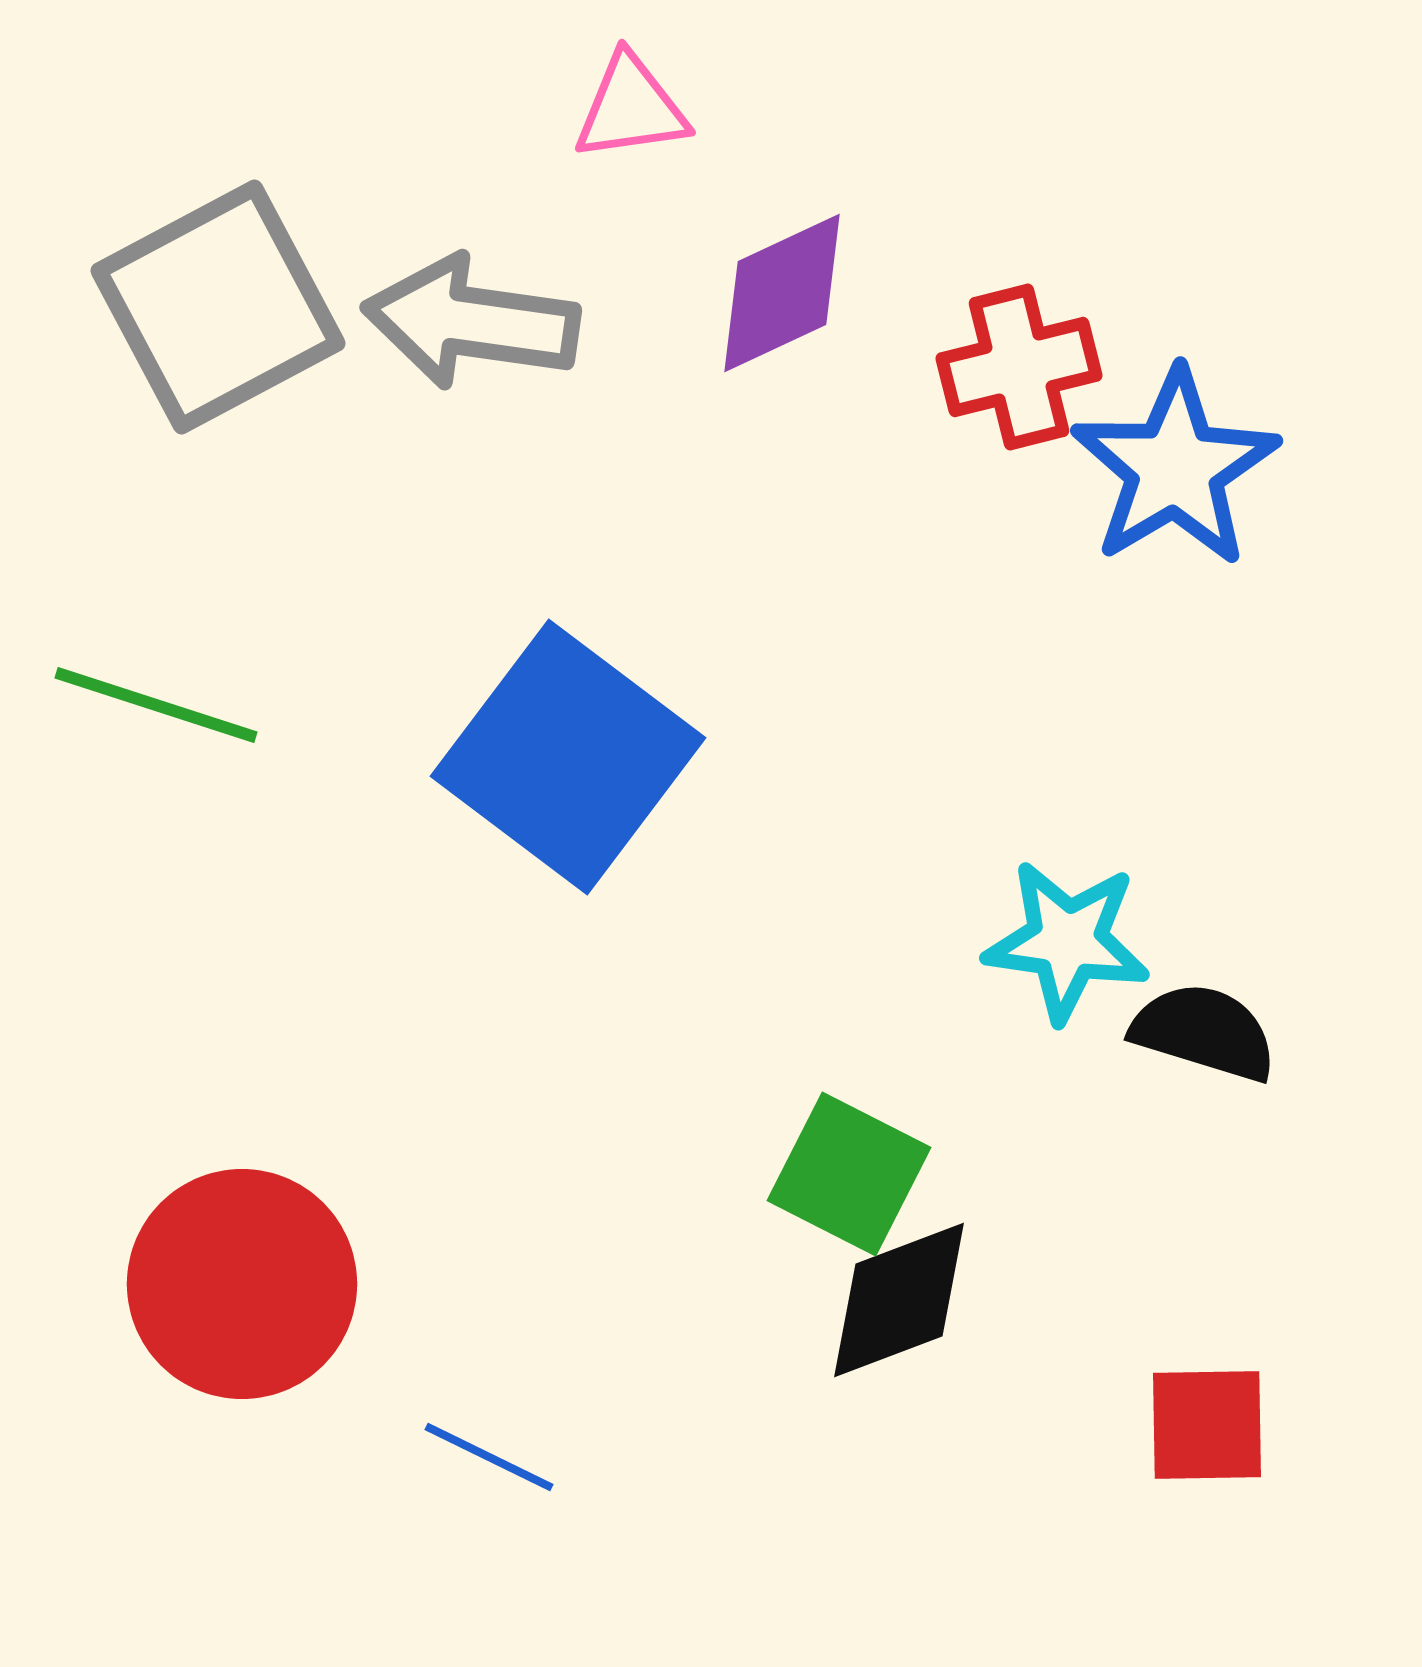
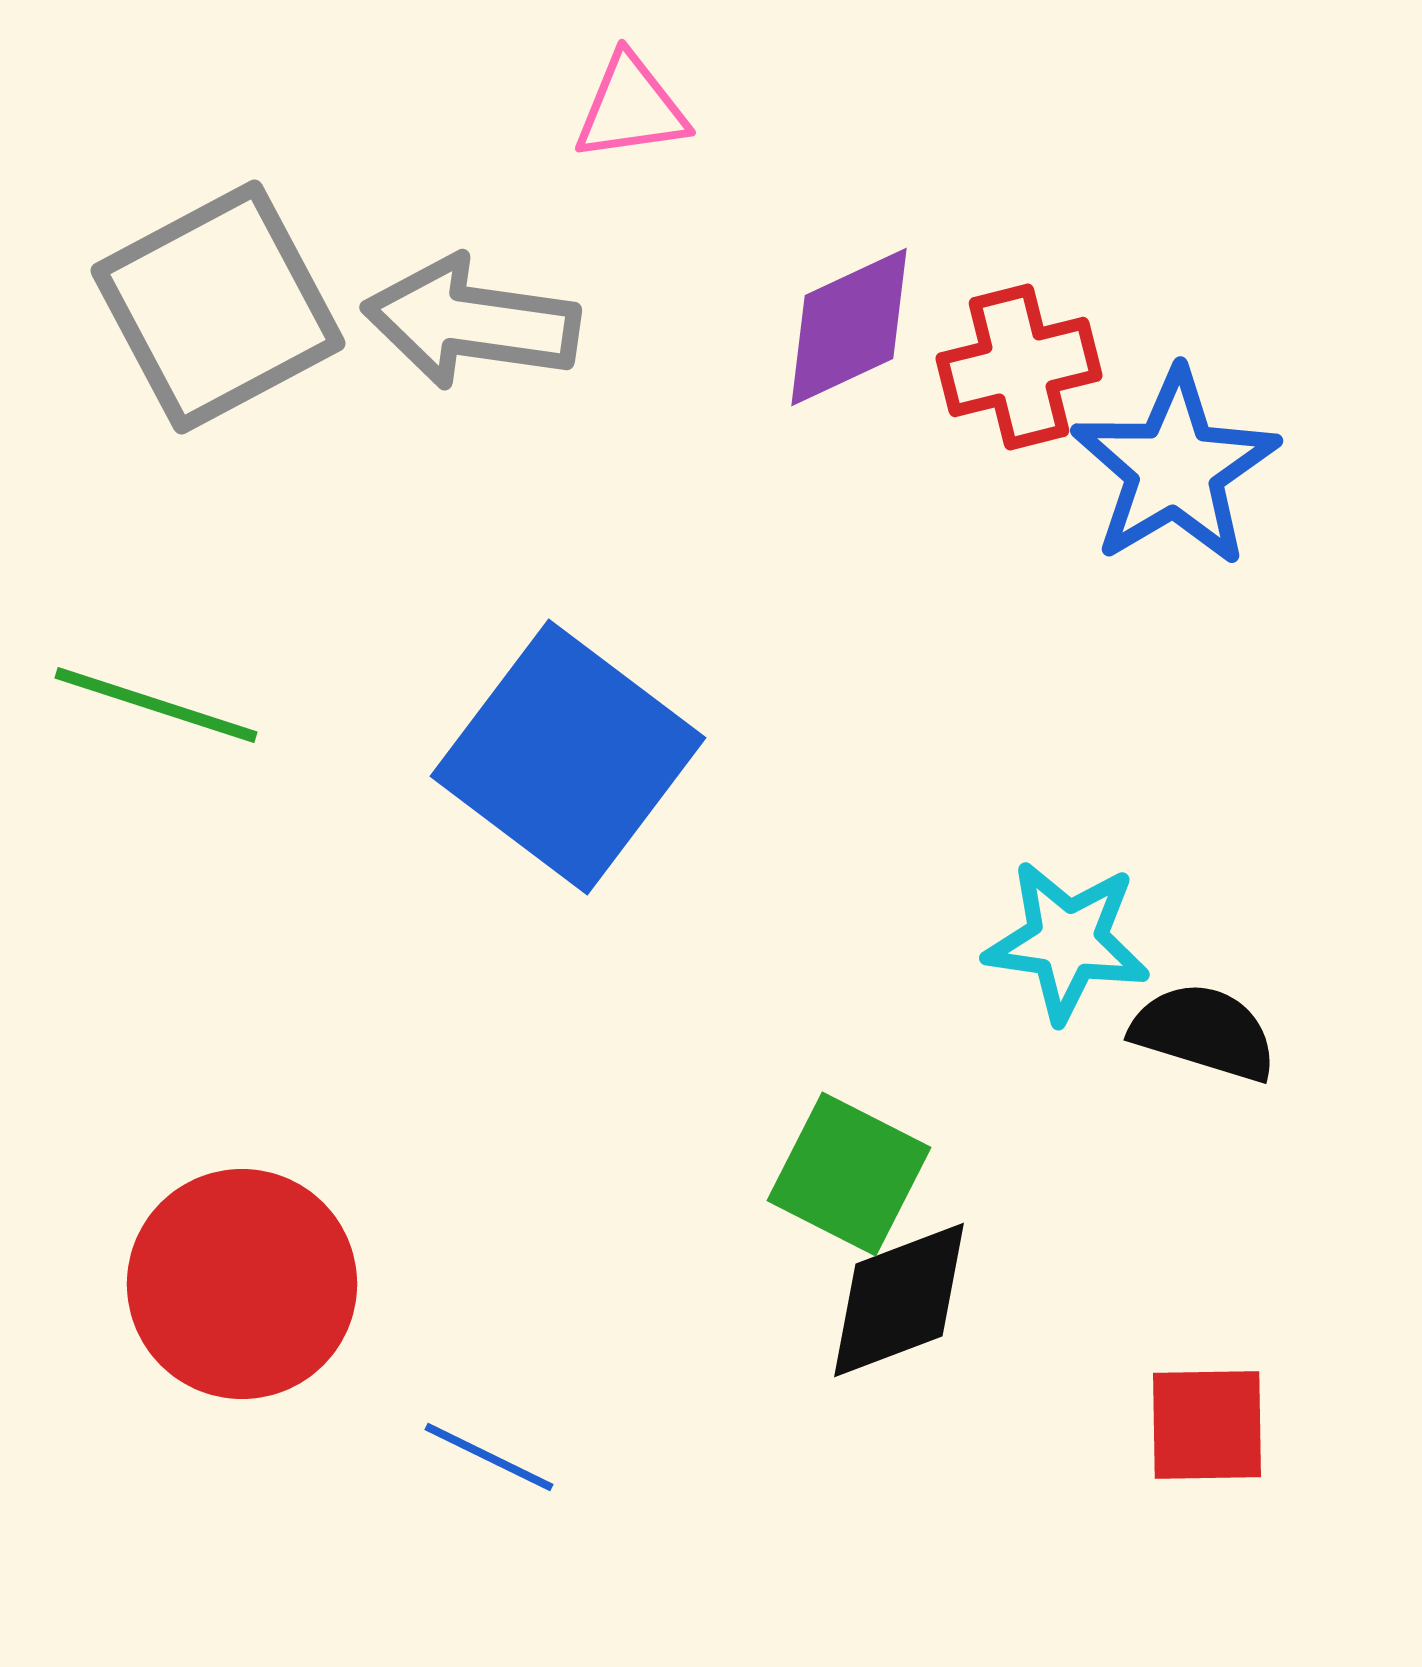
purple diamond: moved 67 px right, 34 px down
